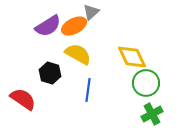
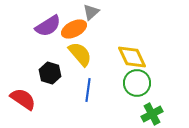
orange ellipse: moved 3 px down
yellow semicircle: moved 2 px right; rotated 20 degrees clockwise
green circle: moved 9 px left
